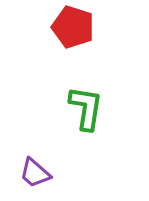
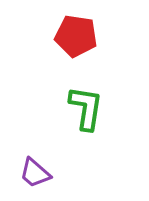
red pentagon: moved 3 px right, 9 px down; rotated 9 degrees counterclockwise
